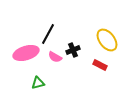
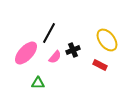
black line: moved 1 px right, 1 px up
pink ellipse: rotated 30 degrees counterclockwise
pink semicircle: rotated 80 degrees counterclockwise
green triangle: rotated 16 degrees clockwise
